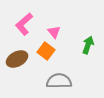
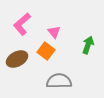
pink L-shape: moved 2 px left
